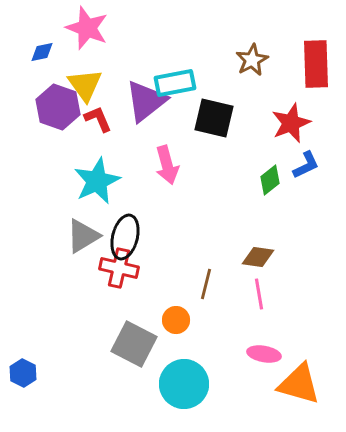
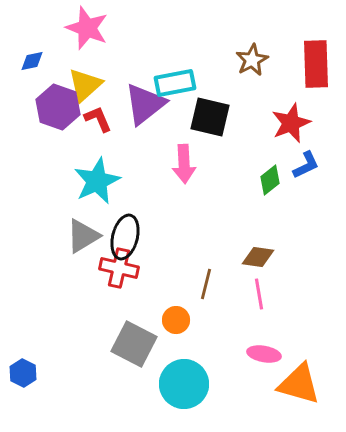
blue diamond: moved 10 px left, 9 px down
yellow triangle: rotated 24 degrees clockwise
purple triangle: moved 1 px left, 3 px down
black square: moved 4 px left, 1 px up
pink arrow: moved 17 px right, 1 px up; rotated 12 degrees clockwise
